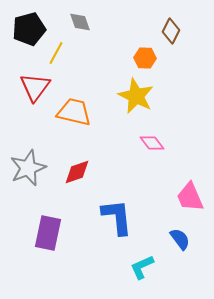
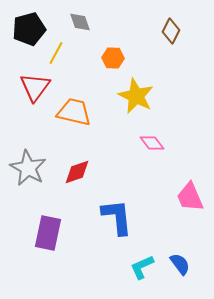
orange hexagon: moved 32 px left
gray star: rotated 21 degrees counterclockwise
blue semicircle: moved 25 px down
